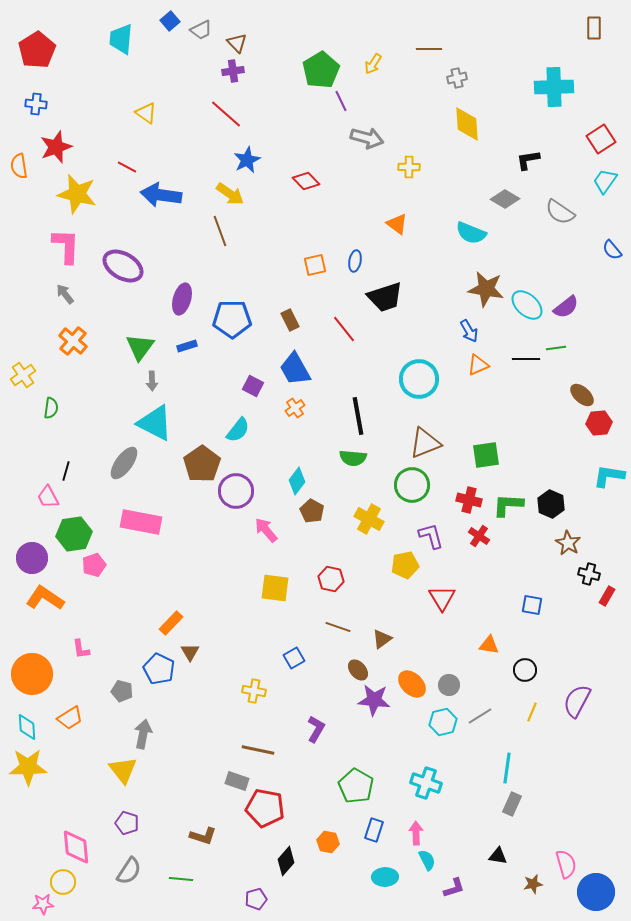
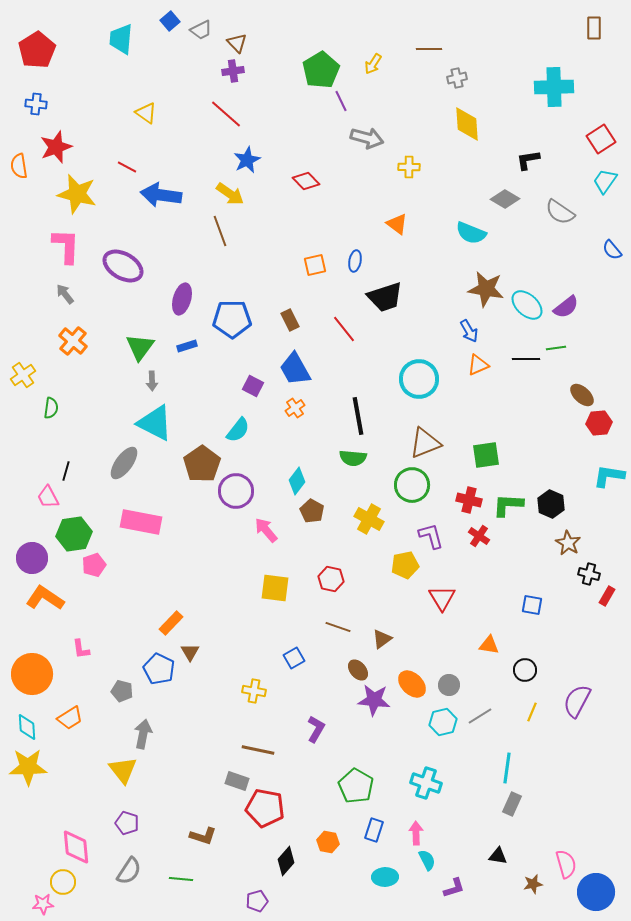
purple pentagon at (256, 899): moved 1 px right, 2 px down
